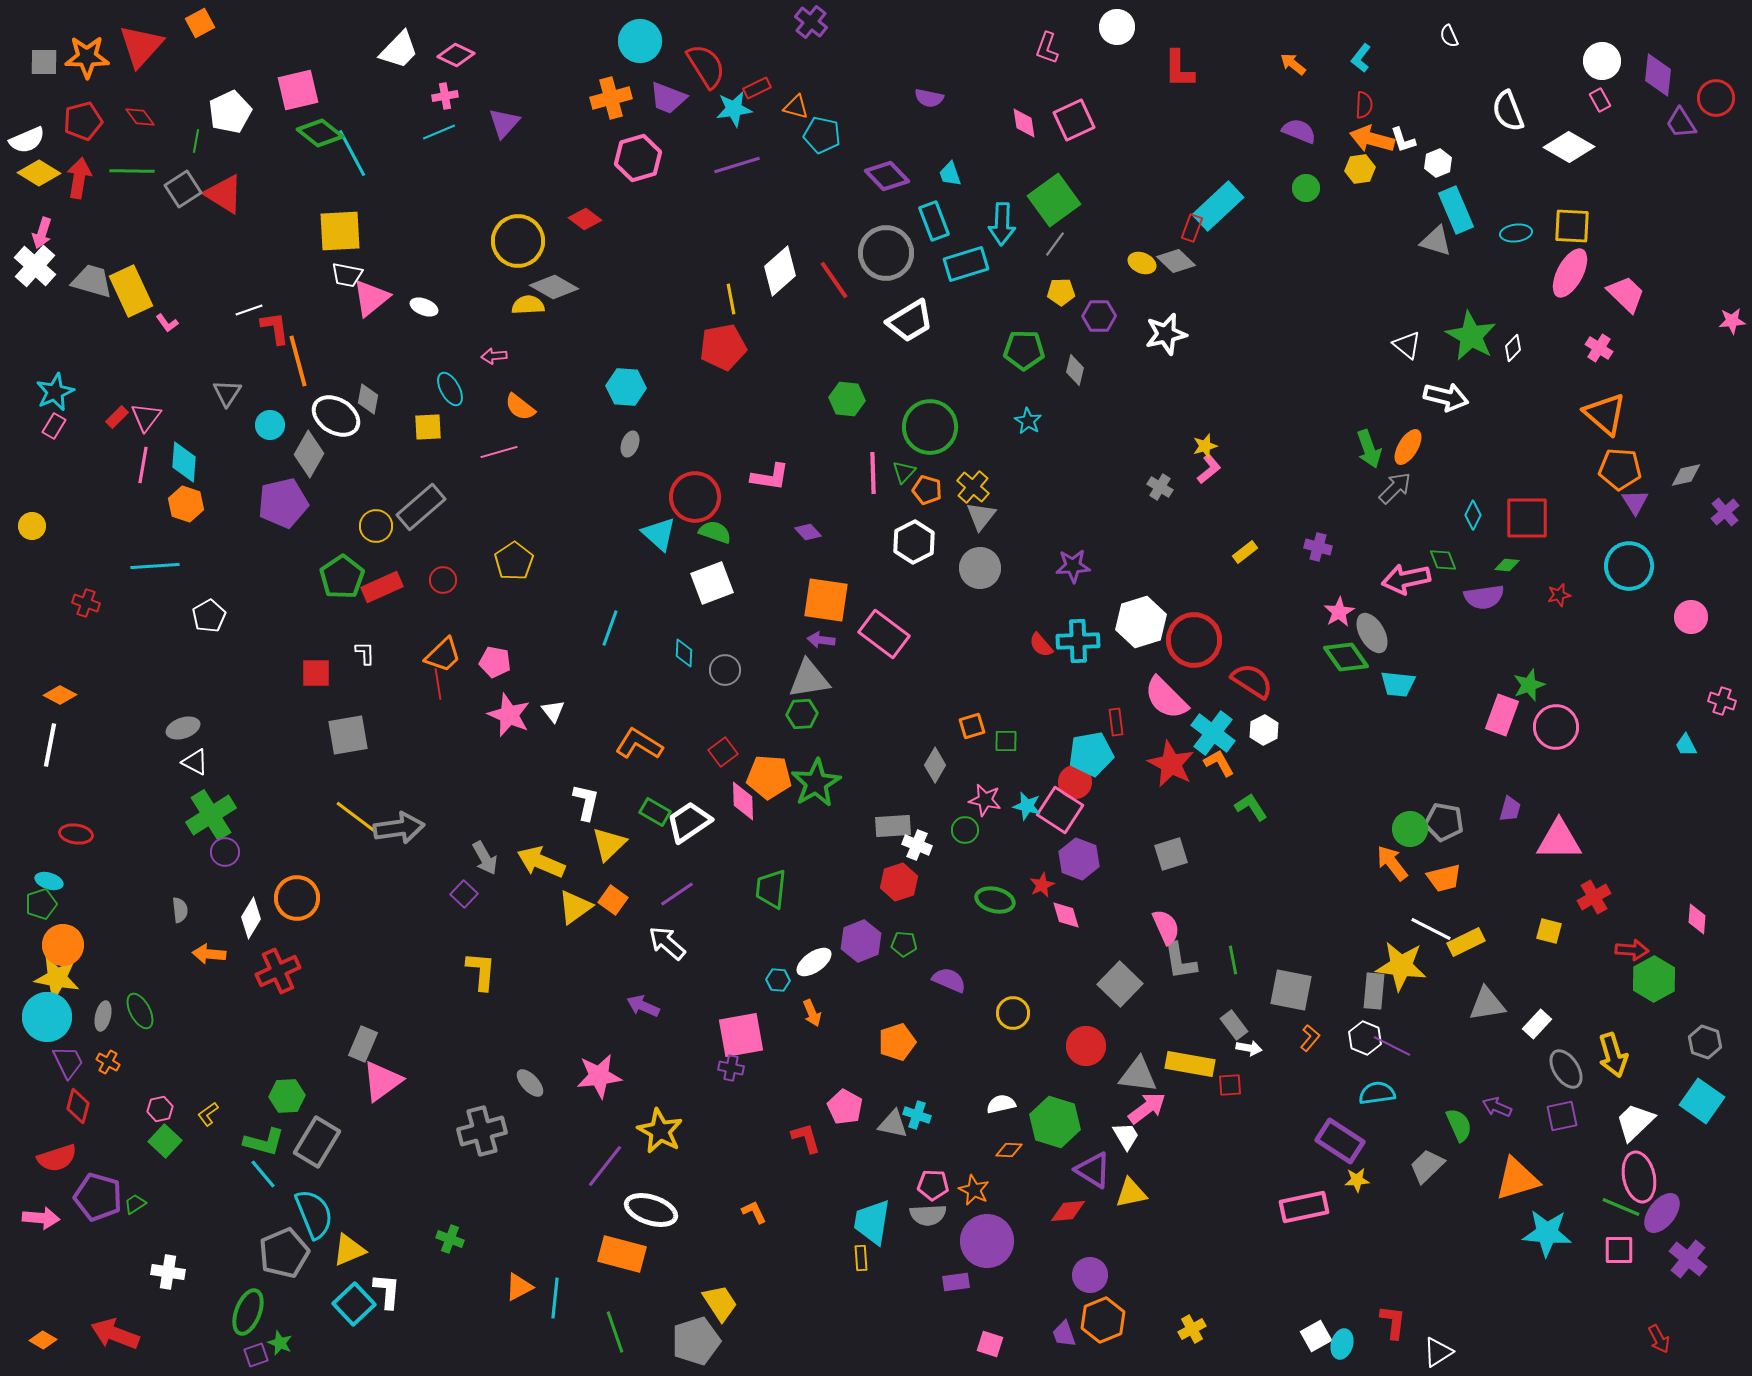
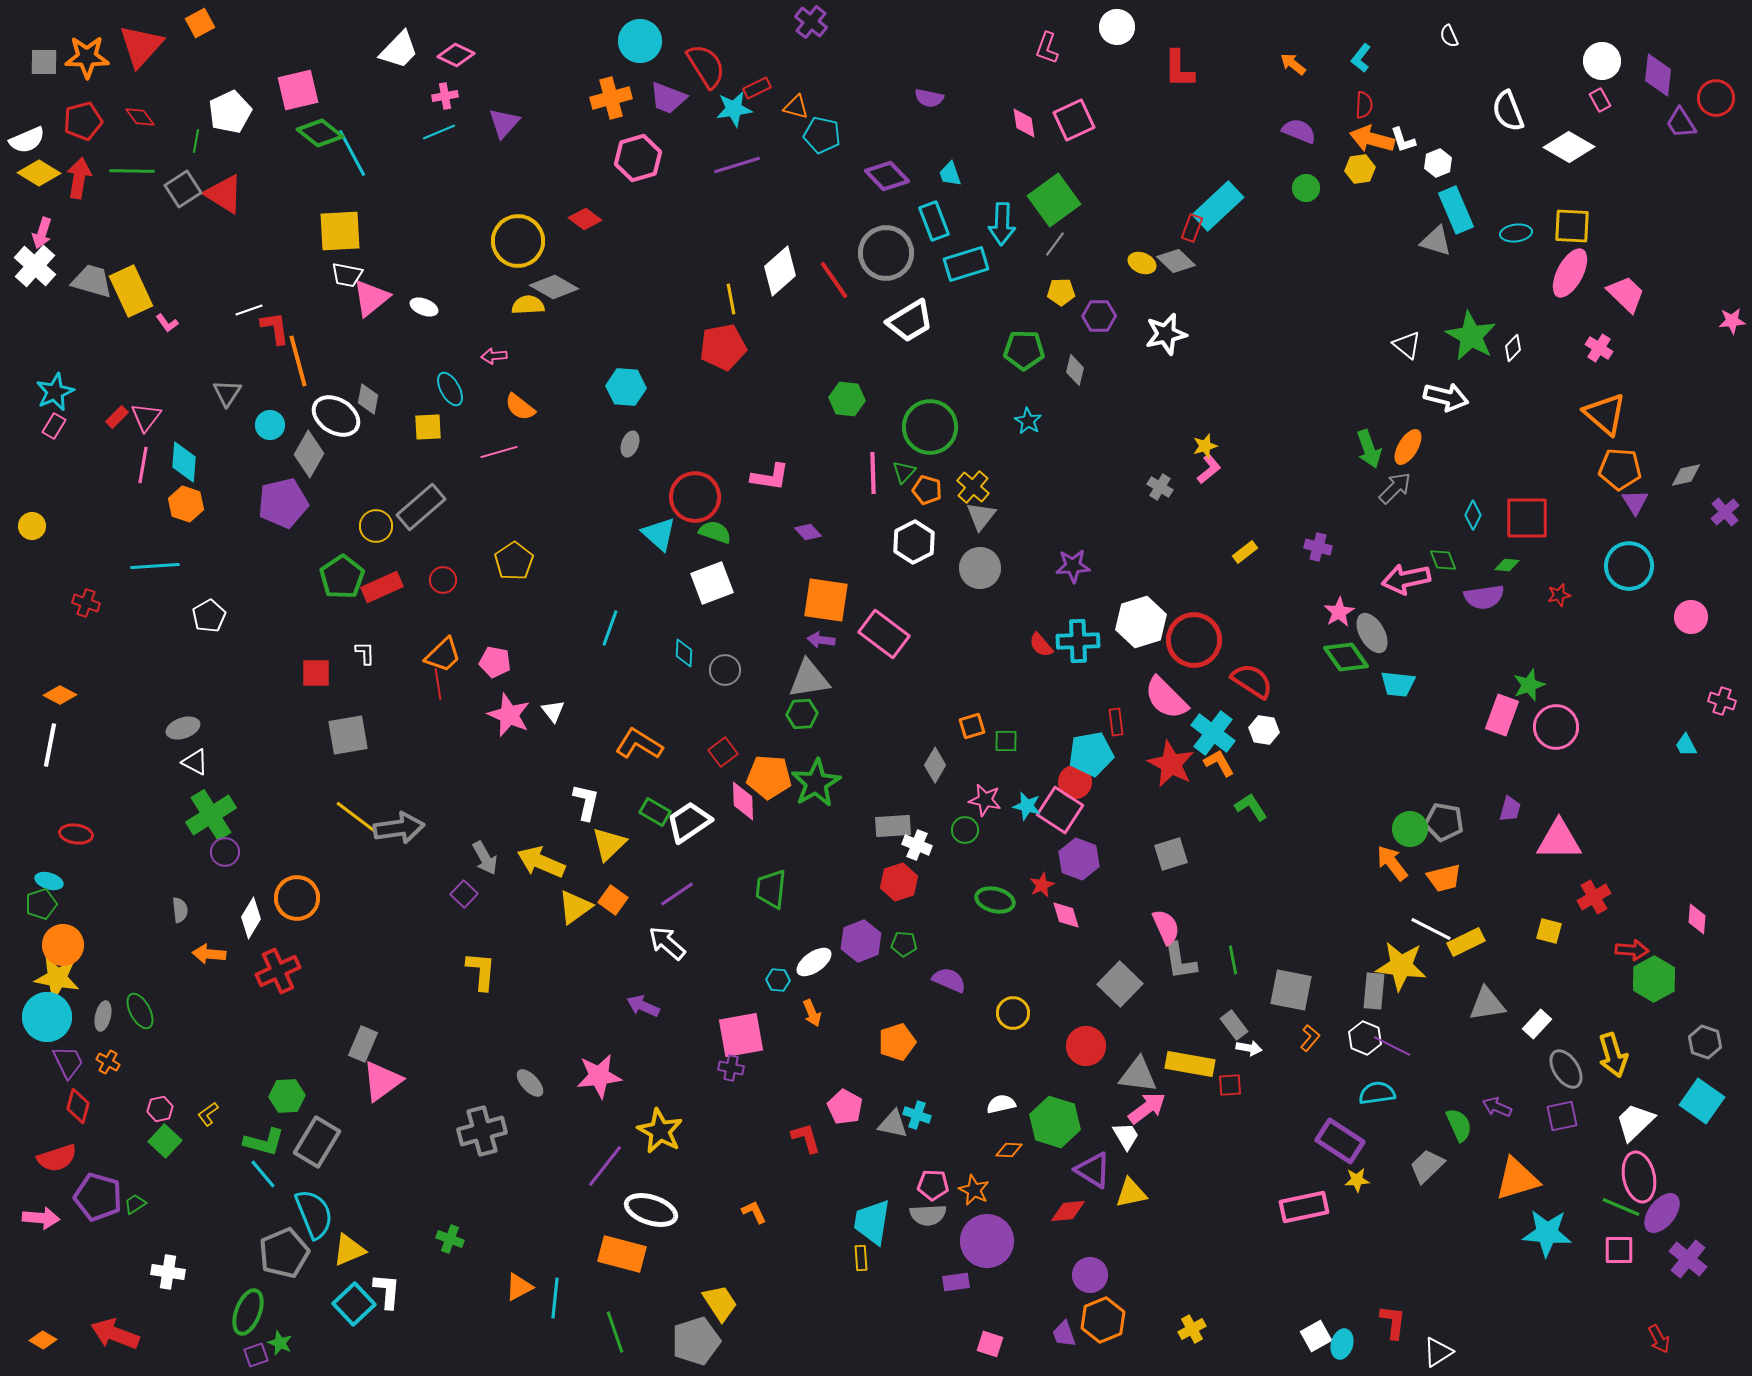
white hexagon at (1264, 730): rotated 24 degrees counterclockwise
